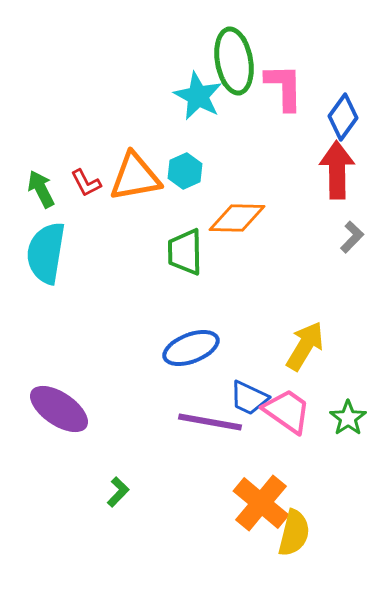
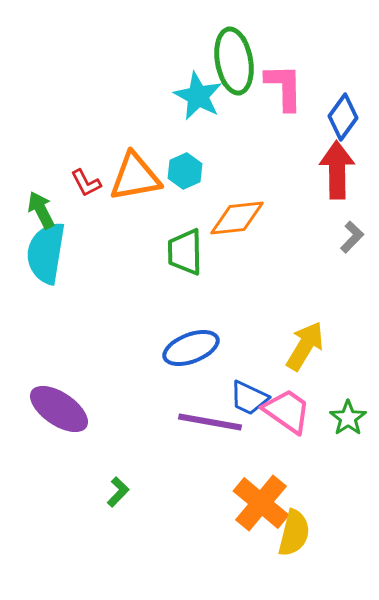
green arrow: moved 21 px down
orange diamond: rotated 8 degrees counterclockwise
